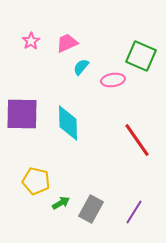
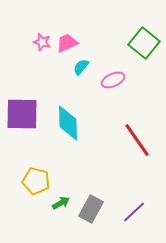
pink star: moved 11 px right, 1 px down; rotated 24 degrees counterclockwise
green square: moved 3 px right, 13 px up; rotated 16 degrees clockwise
pink ellipse: rotated 15 degrees counterclockwise
purple line: rotated 15 degrees clockwise
